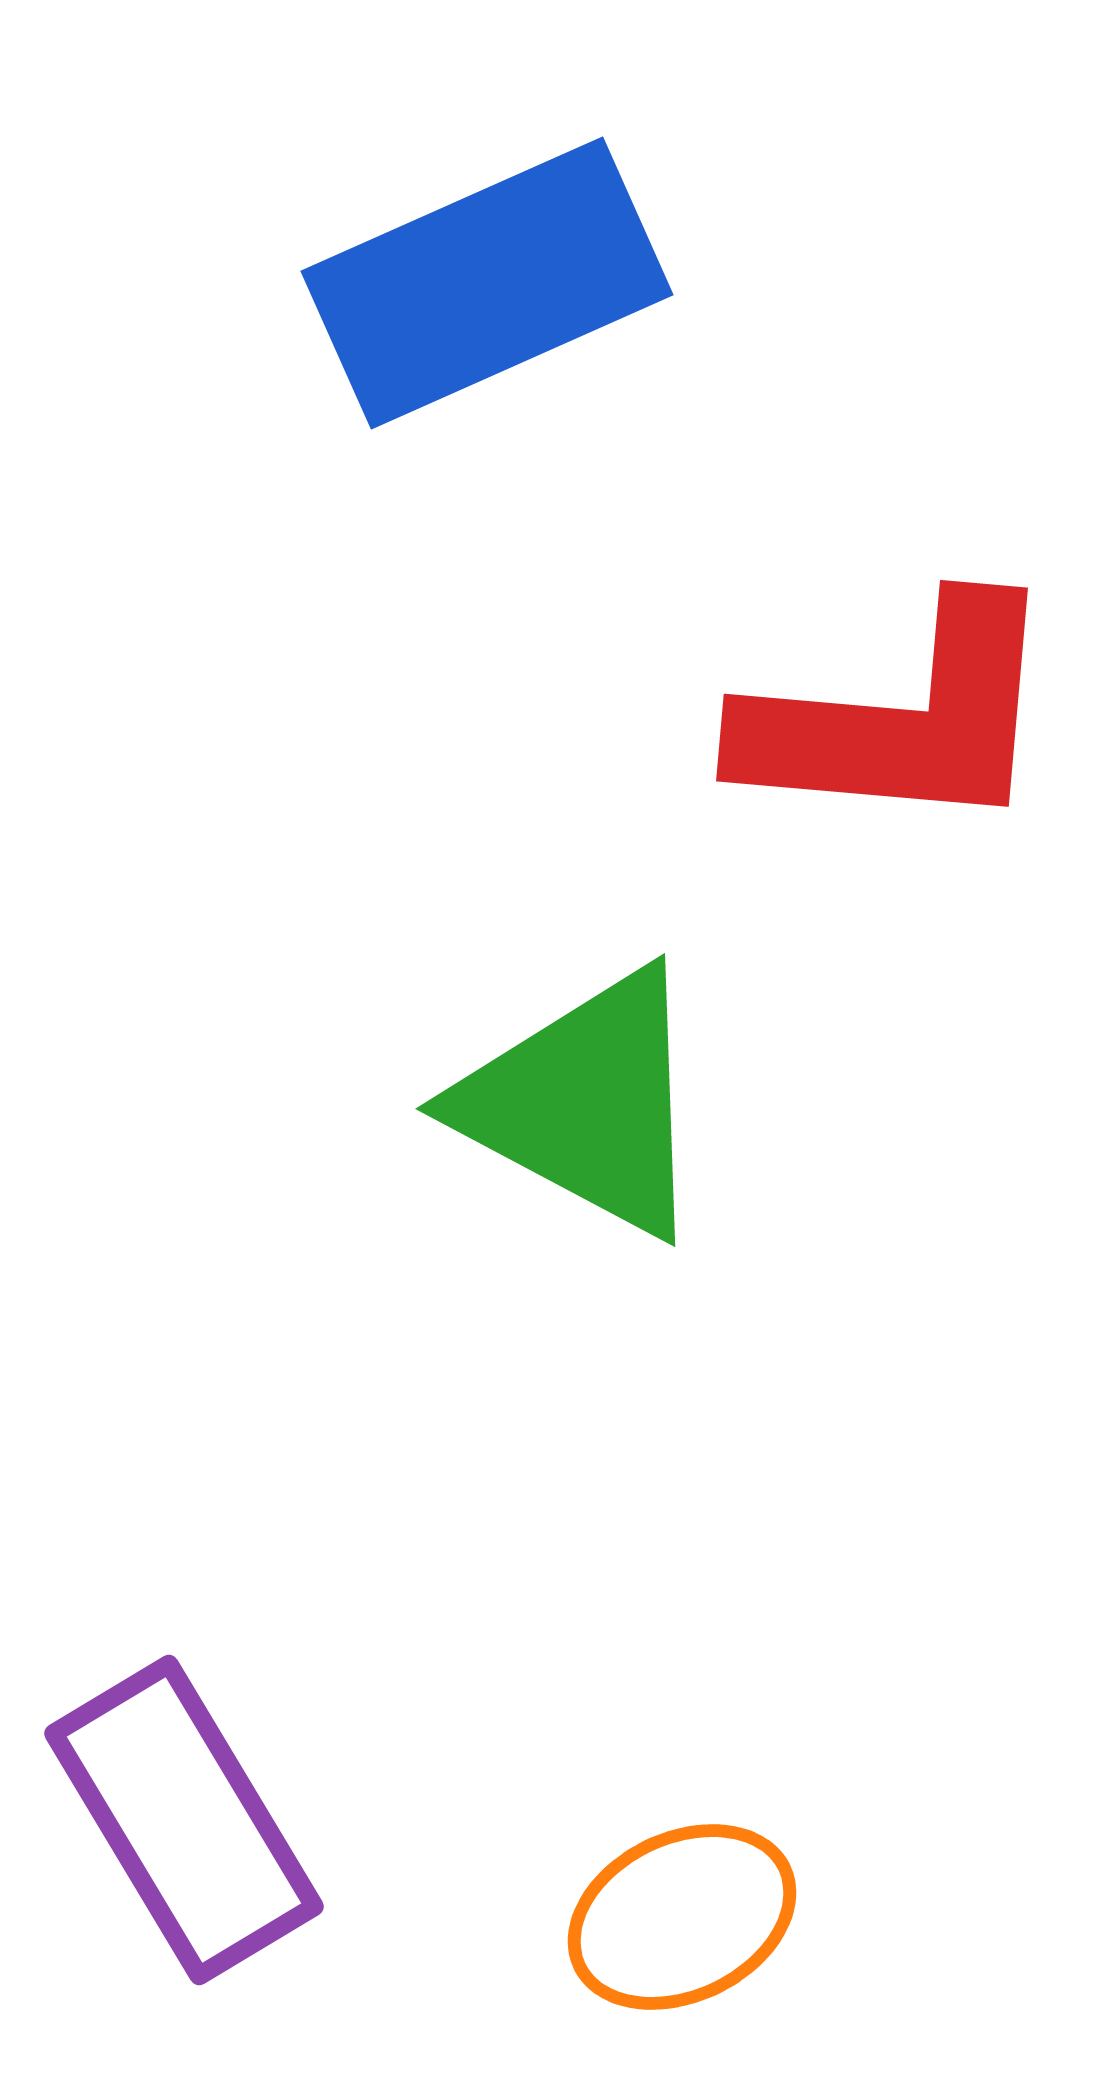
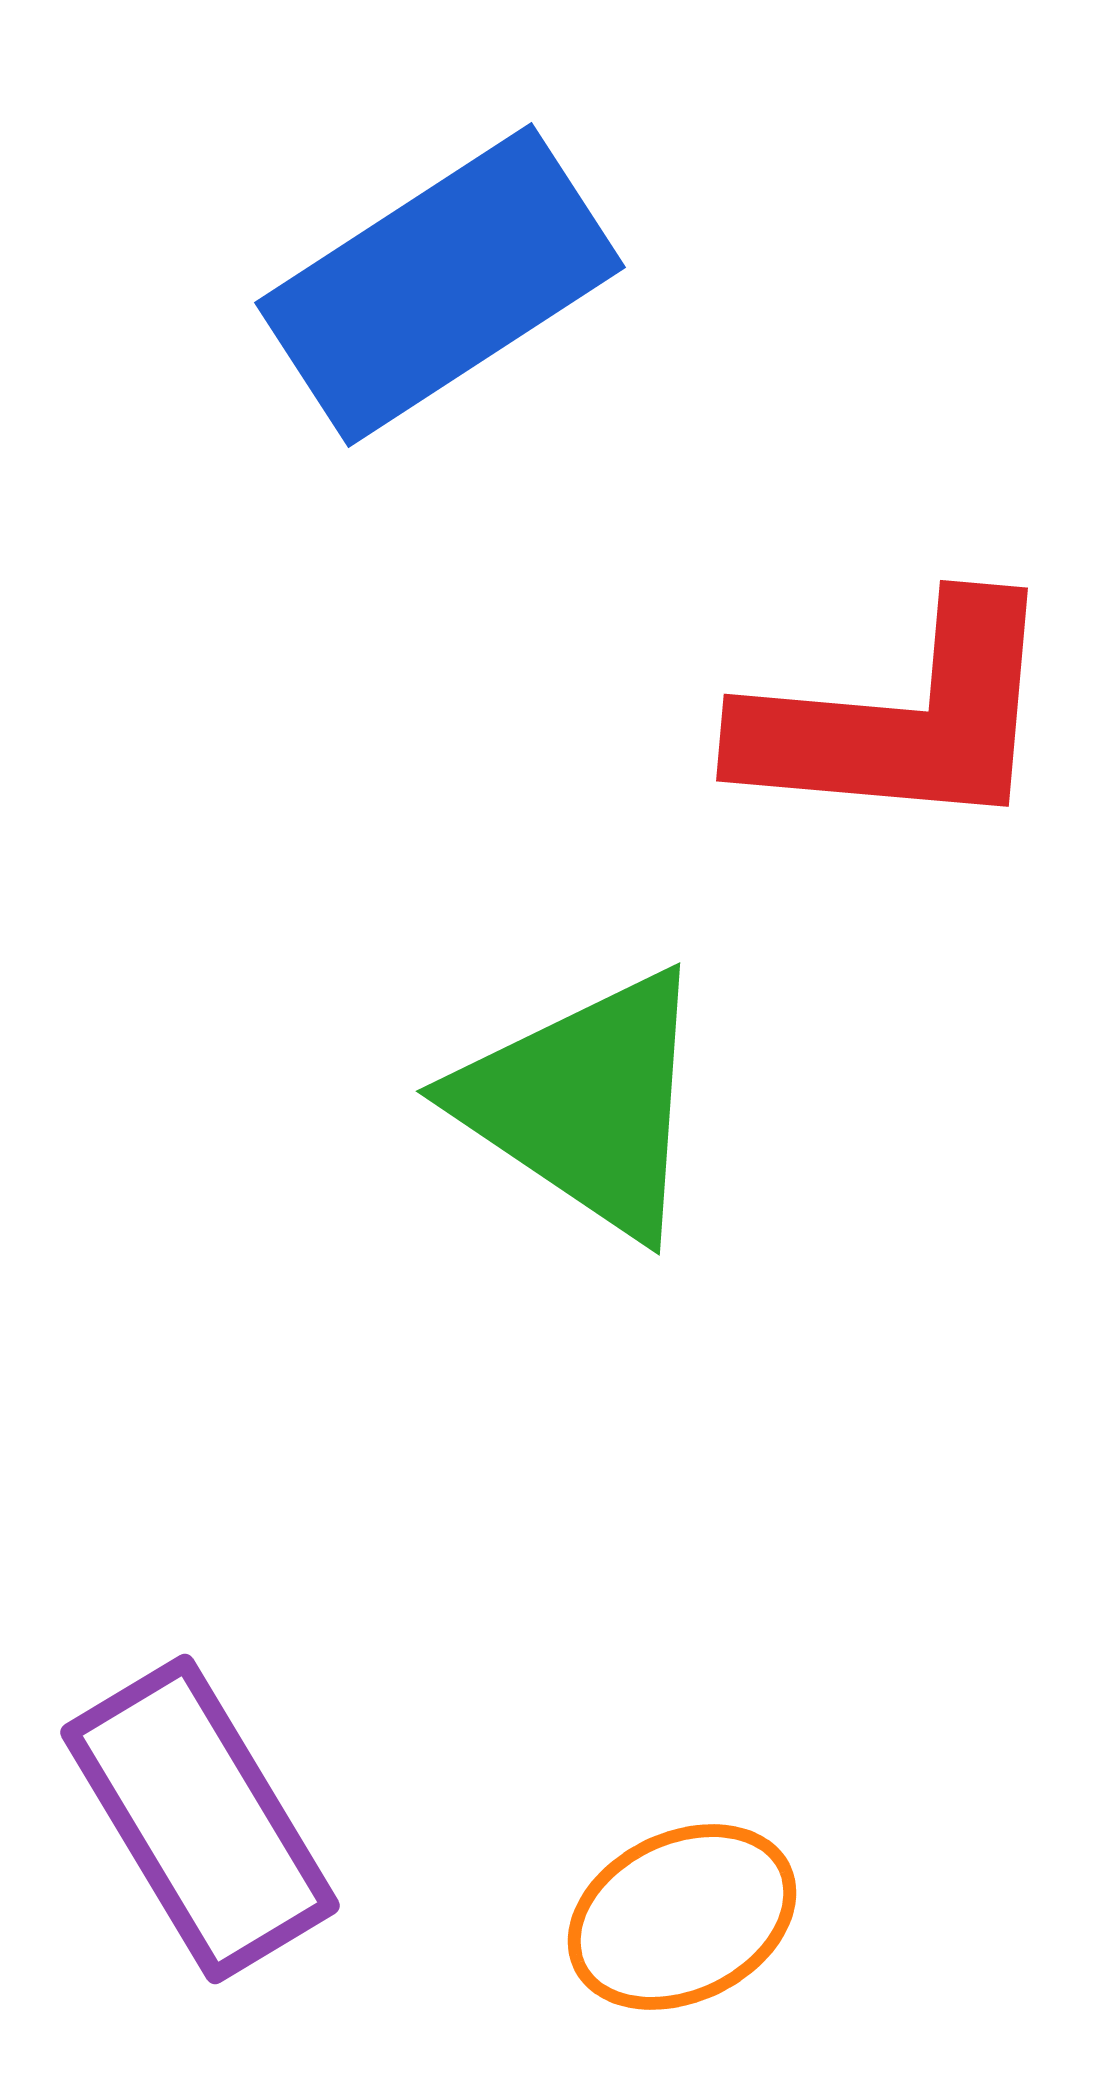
blue rectangle: moved 47 px left, 2 px down; rotated 9 degrees counterclockwise
green triangle: rotated 6 degrees clockwise
purple rectangle: moved 16 px right, 1 px up
